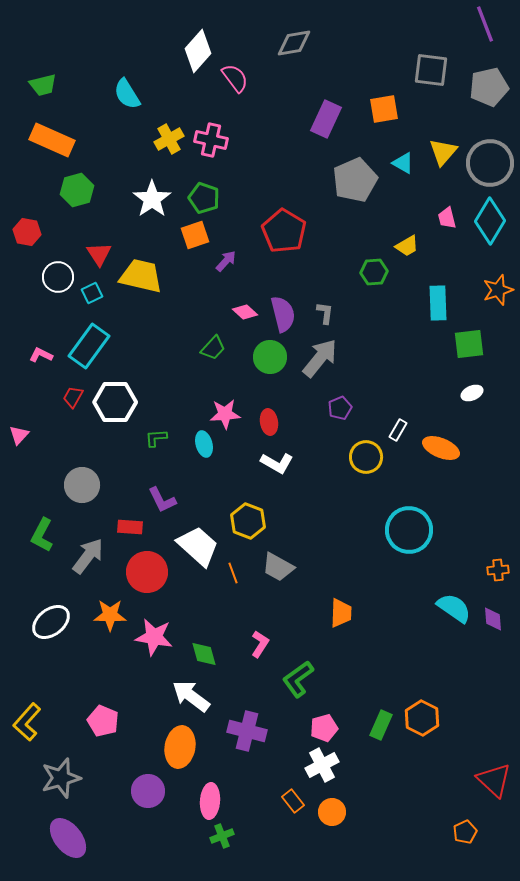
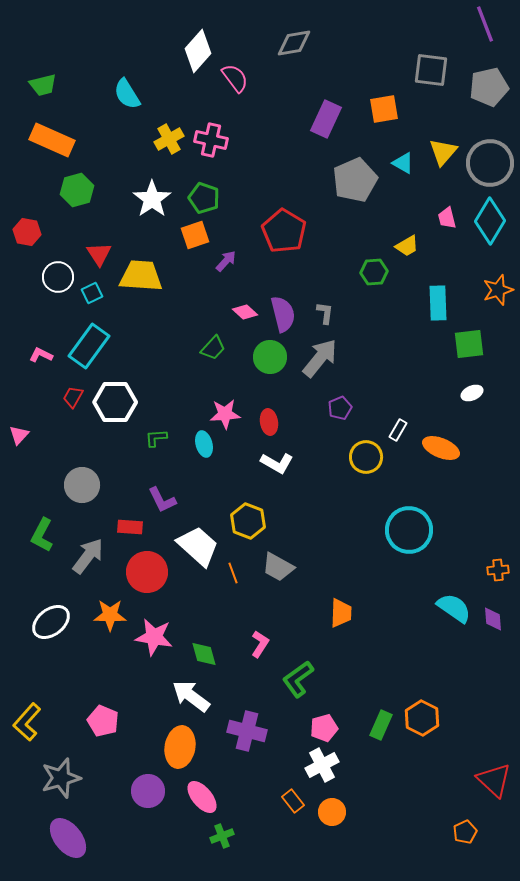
yellow trapezoid at (141, 276): rotated 9 degrees counterclockwise
pink ellipse at (210, 801): moved 8 px left, 4 px up; rotated 44 degrees counterclockwise
